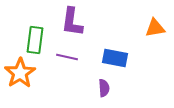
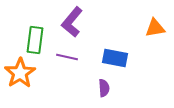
purple L-shape: rotated 32 degrees clockwise
